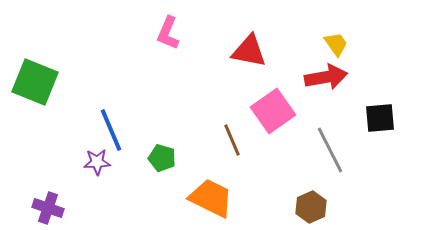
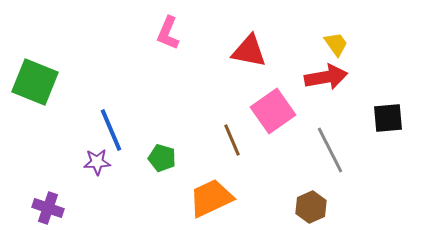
black square: moved 8 px right
orange trapezoid: rotated 51 degrees counterclockwise
